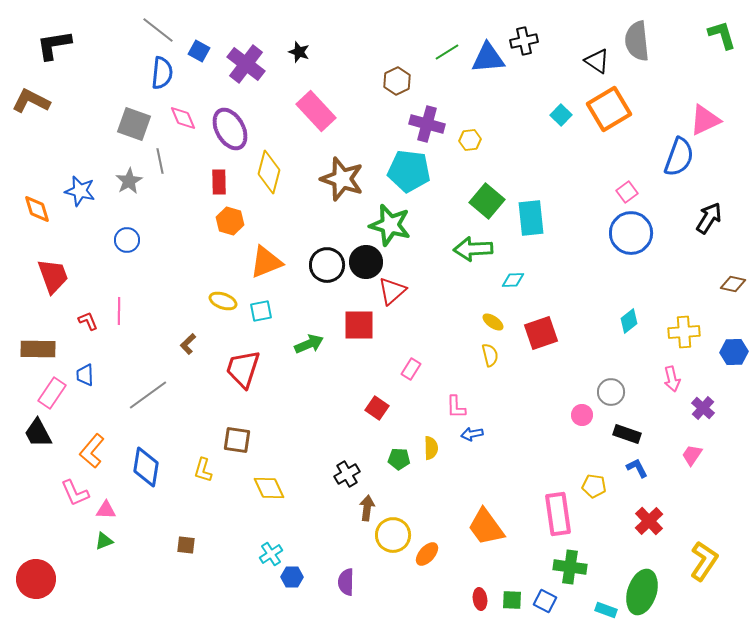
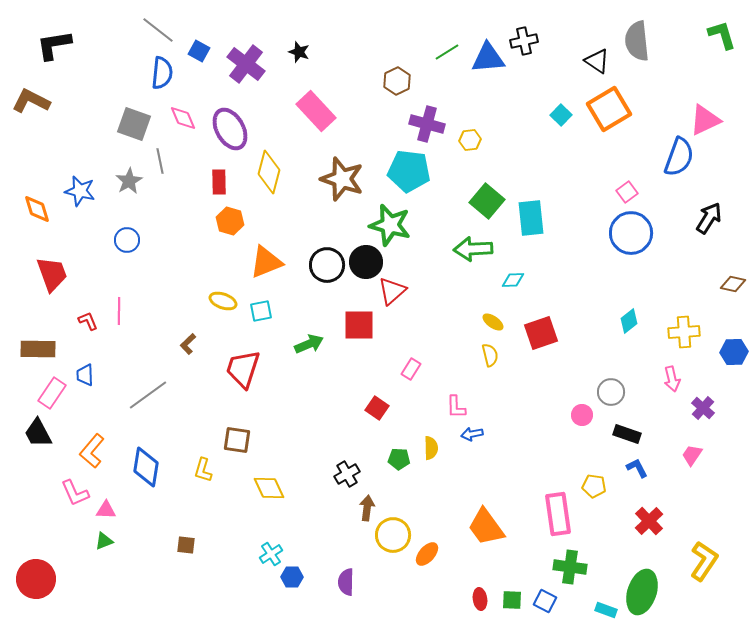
red trapezoid at (53, 276): moved 1 px left, 2 px up
